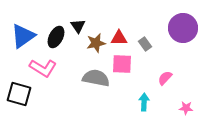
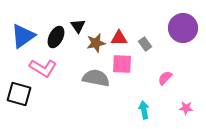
cyan arrow: moved 8 px down; rotated 12 degrees counterclockwise
